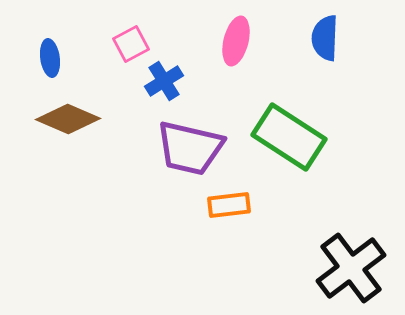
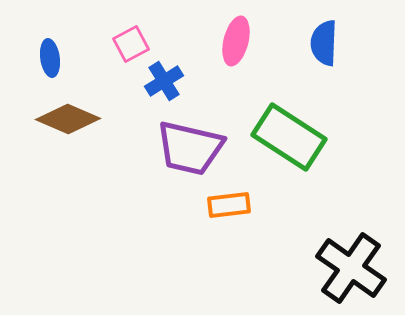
blue semicircle: moved 1 px left, 5 px down
black cross: rotated 18 degrees counterclockwise
